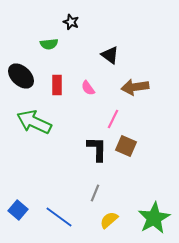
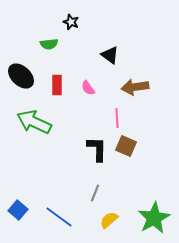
pink line: moved 4 px right, 1 px up; rotated 30 degrees counterclockwise
